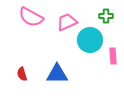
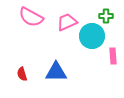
cyan circle: moved 2 px right, 4 px up
blue triangle: moved 1 px left, 2 px up
